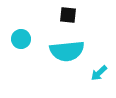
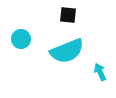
cyan semicircle: rotated 16 degrees counterclockwise
cyan arrow: moved 1 px right, 1 px up; rotated 108 degrees clockwise
